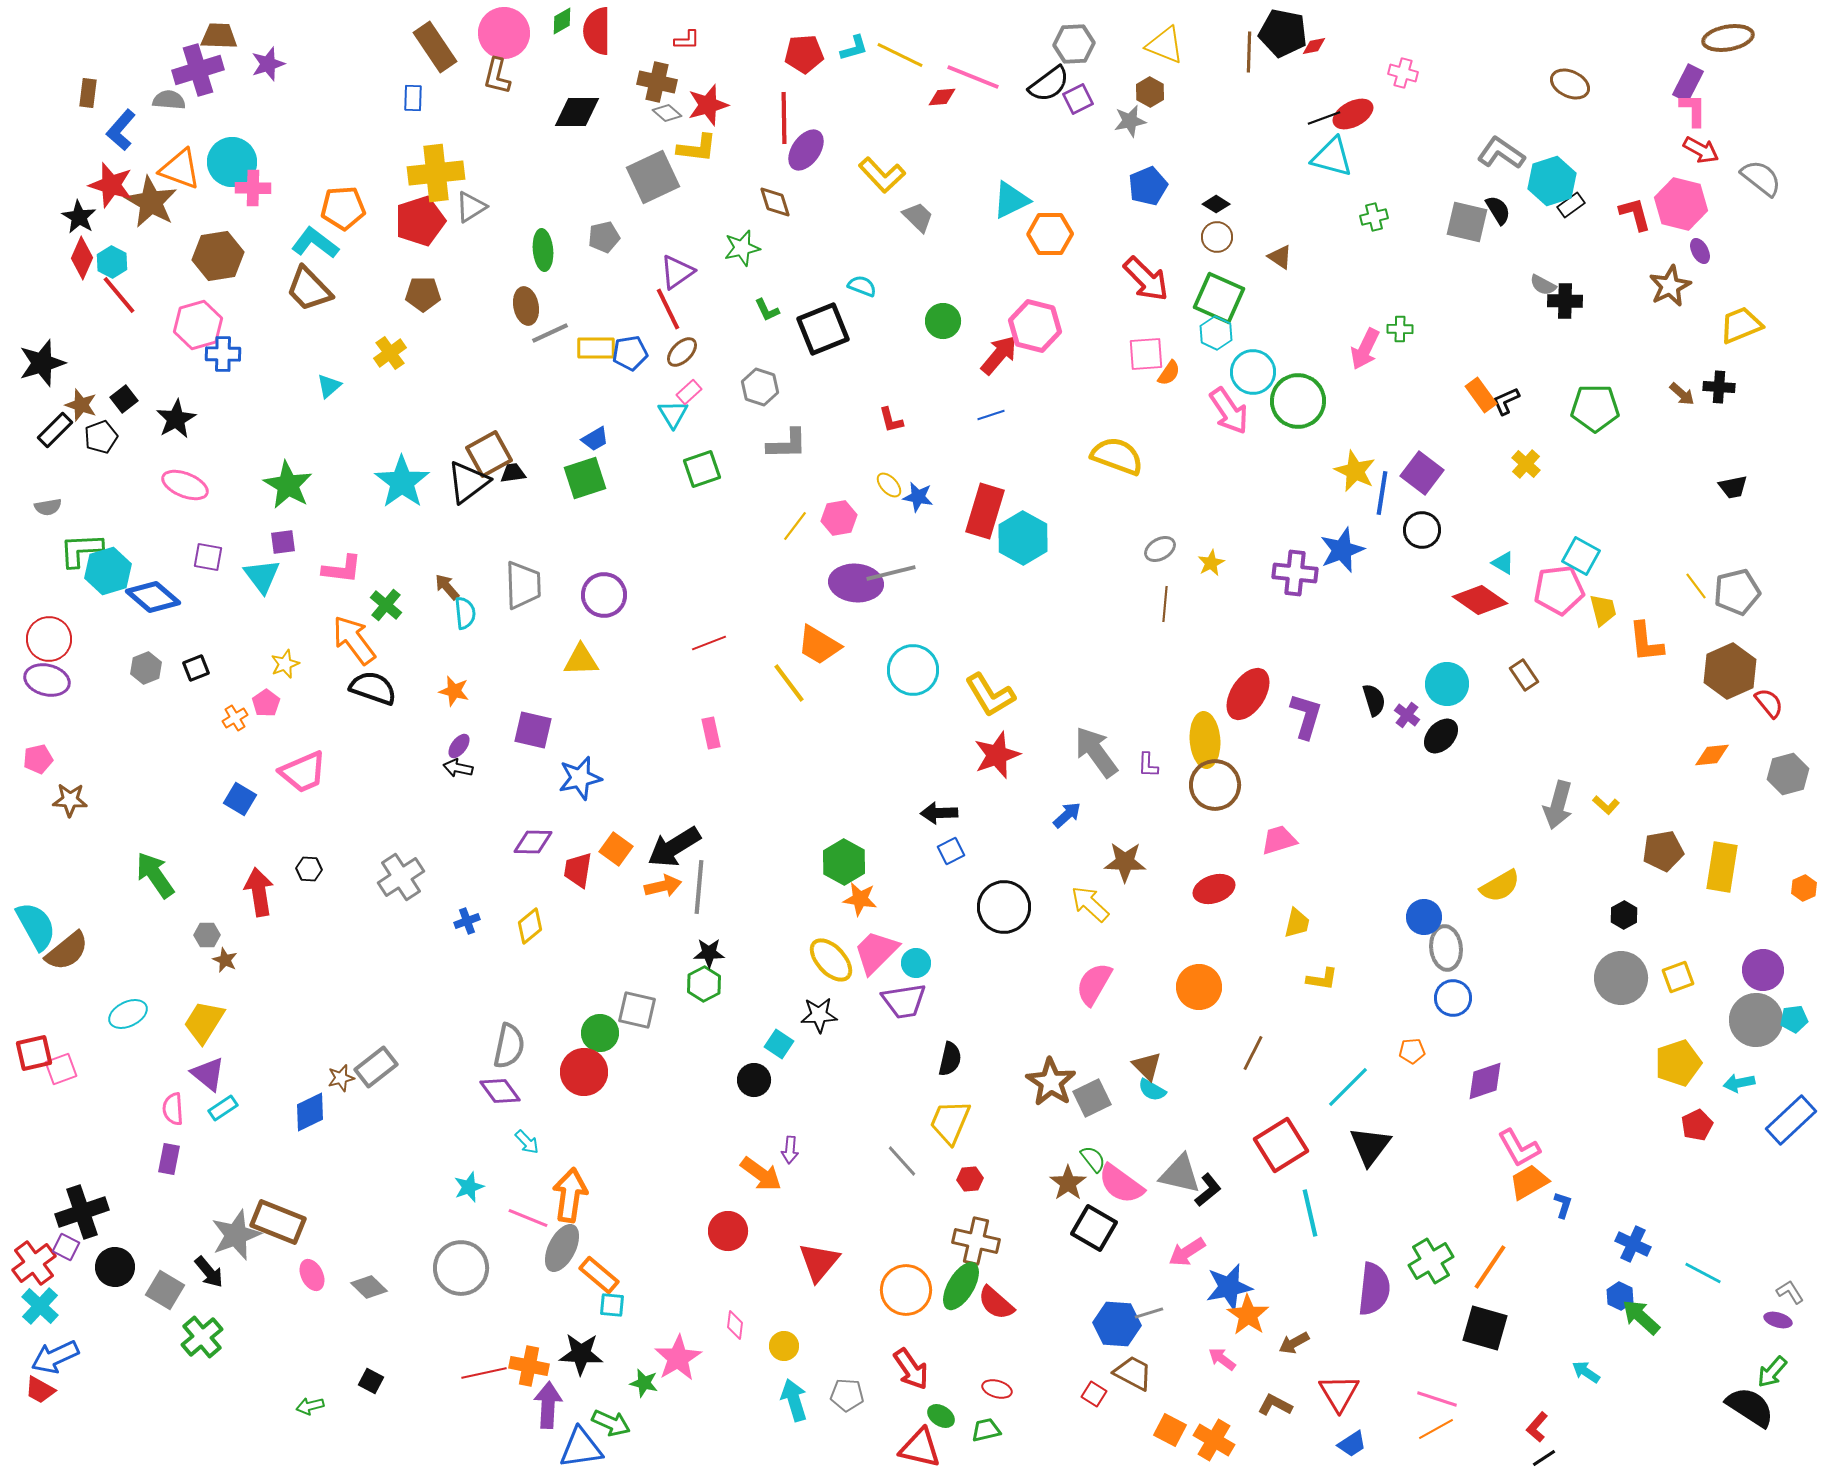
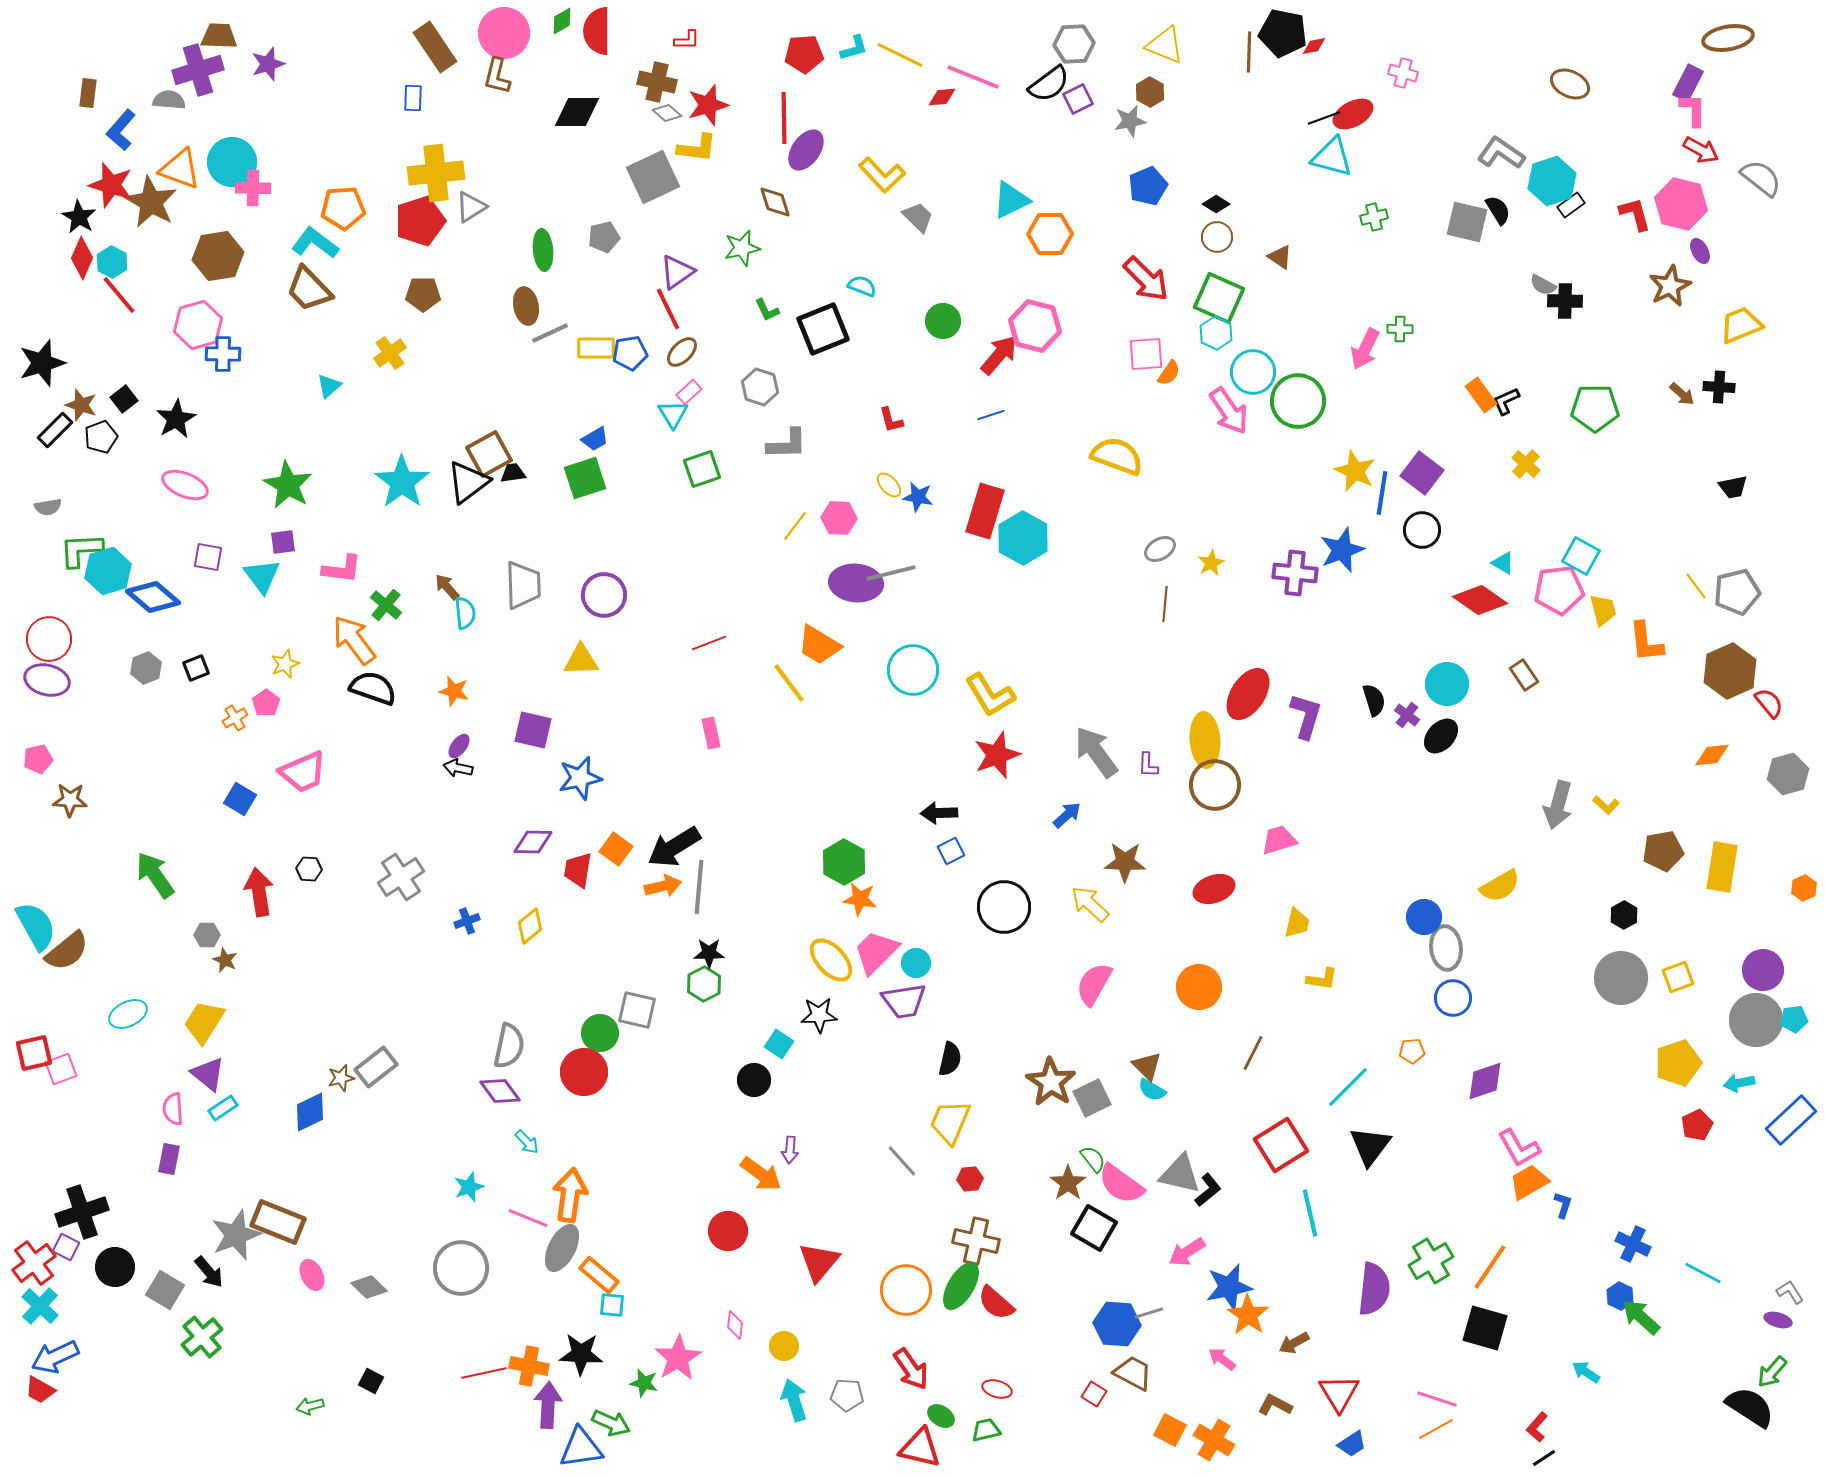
pink hexagon at (839, 518): rotated 12 degrees clockwise
